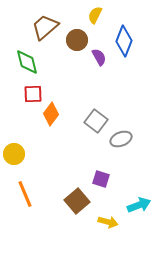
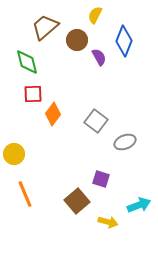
orange diamond: moved 2 px right
gray ellipse: moved 4 px right, 3 px down
